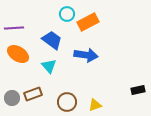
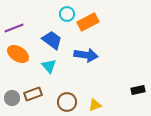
purple line: rotated 18 degrees counterclockwise
